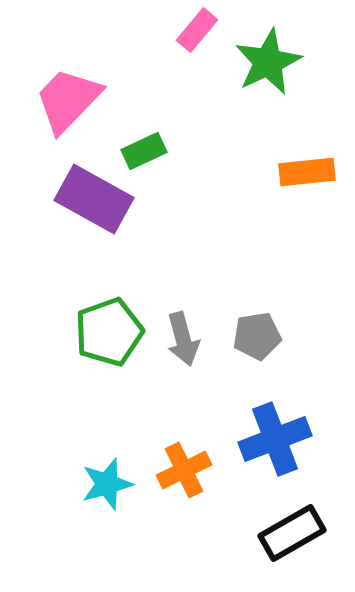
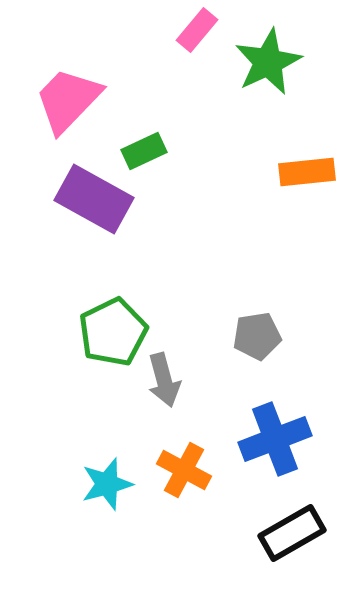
green pentagon: moved 4 px right; rotated 6 degrees counterclockwise
gray arrow: moved 19 px left, 41 px down
orange cross: rotated 36 degrees counterclockwise
